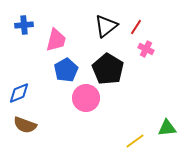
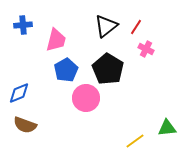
blue cross: moved 1 px left
